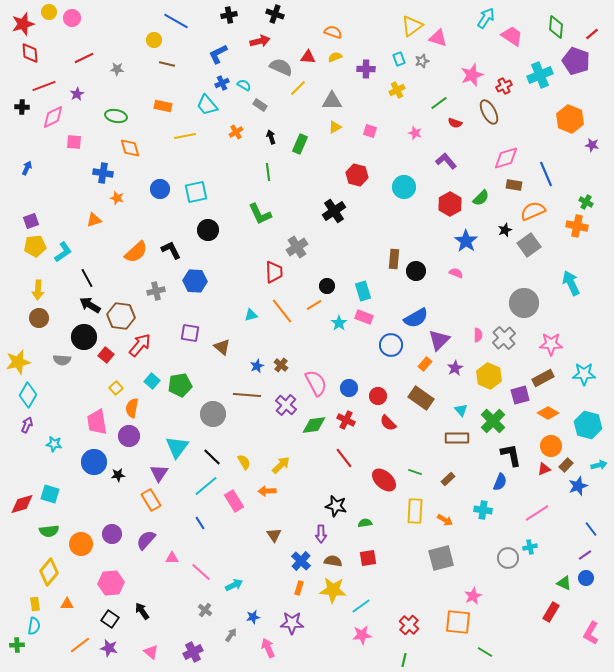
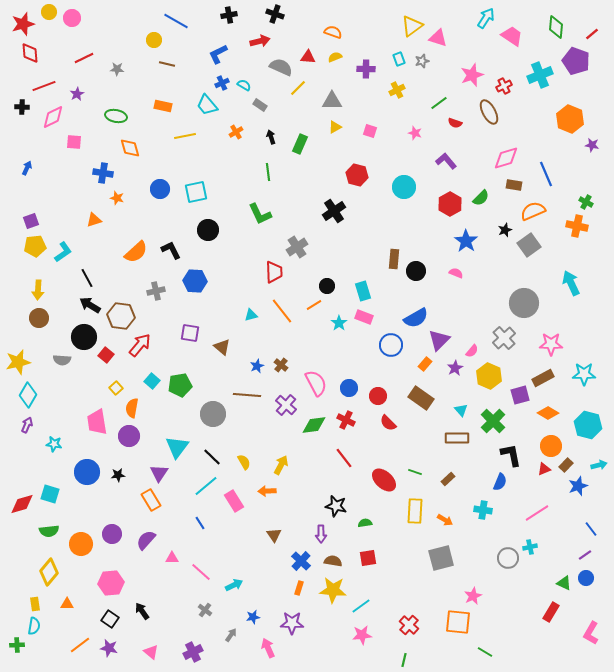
pink semicircle at (478, 335): moved 6 px left, 16 px down; rotated 40 degrees clockwise
blue circle at (94, 462): moved 7 px left, 10 px down
yellow arrow at (281, 465): rotated 18 degrees counterclockwise
